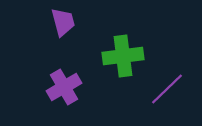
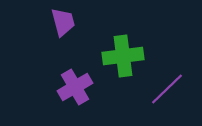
purple cross: moved 11 px right
